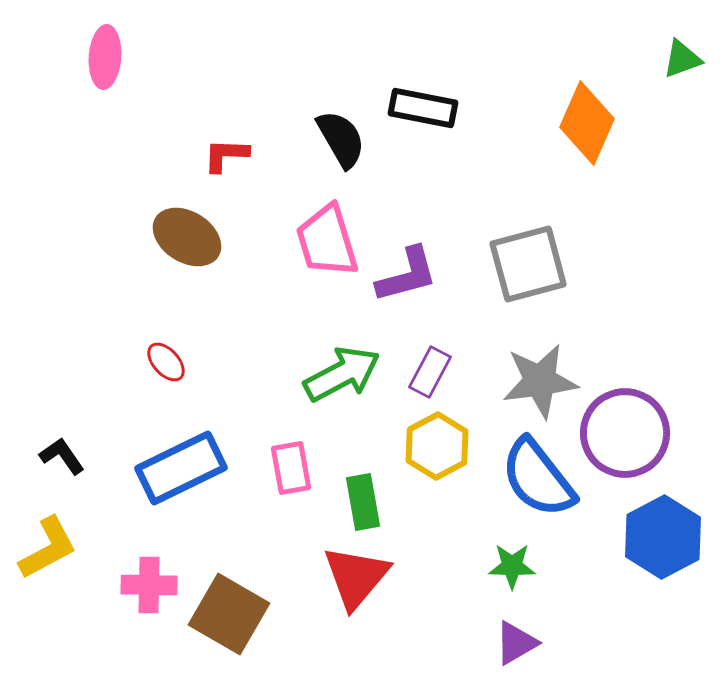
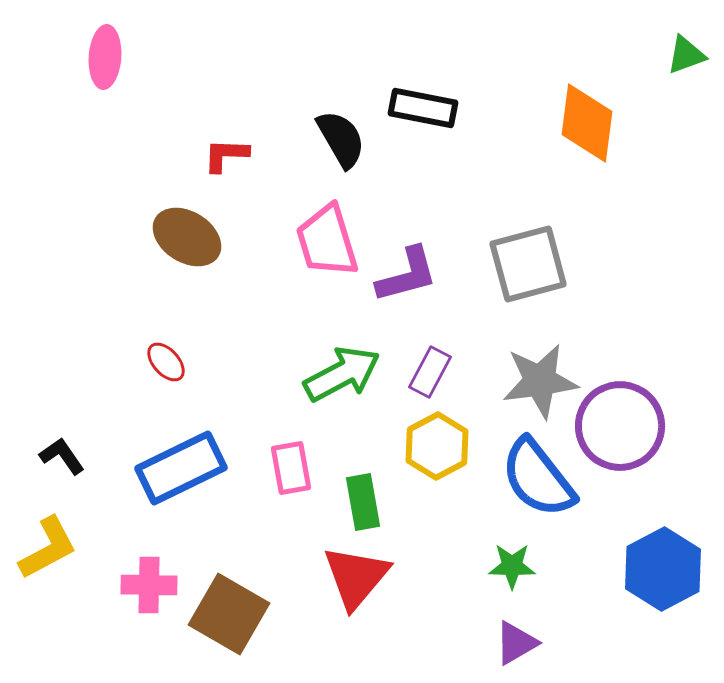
green triangle: moved 4 px right, 4 px up
orange diamond: rotated 16 degrees counterclockwise
purple circle: moved 5 px left, 7 px up
blue hexagon: moved 32 px down
